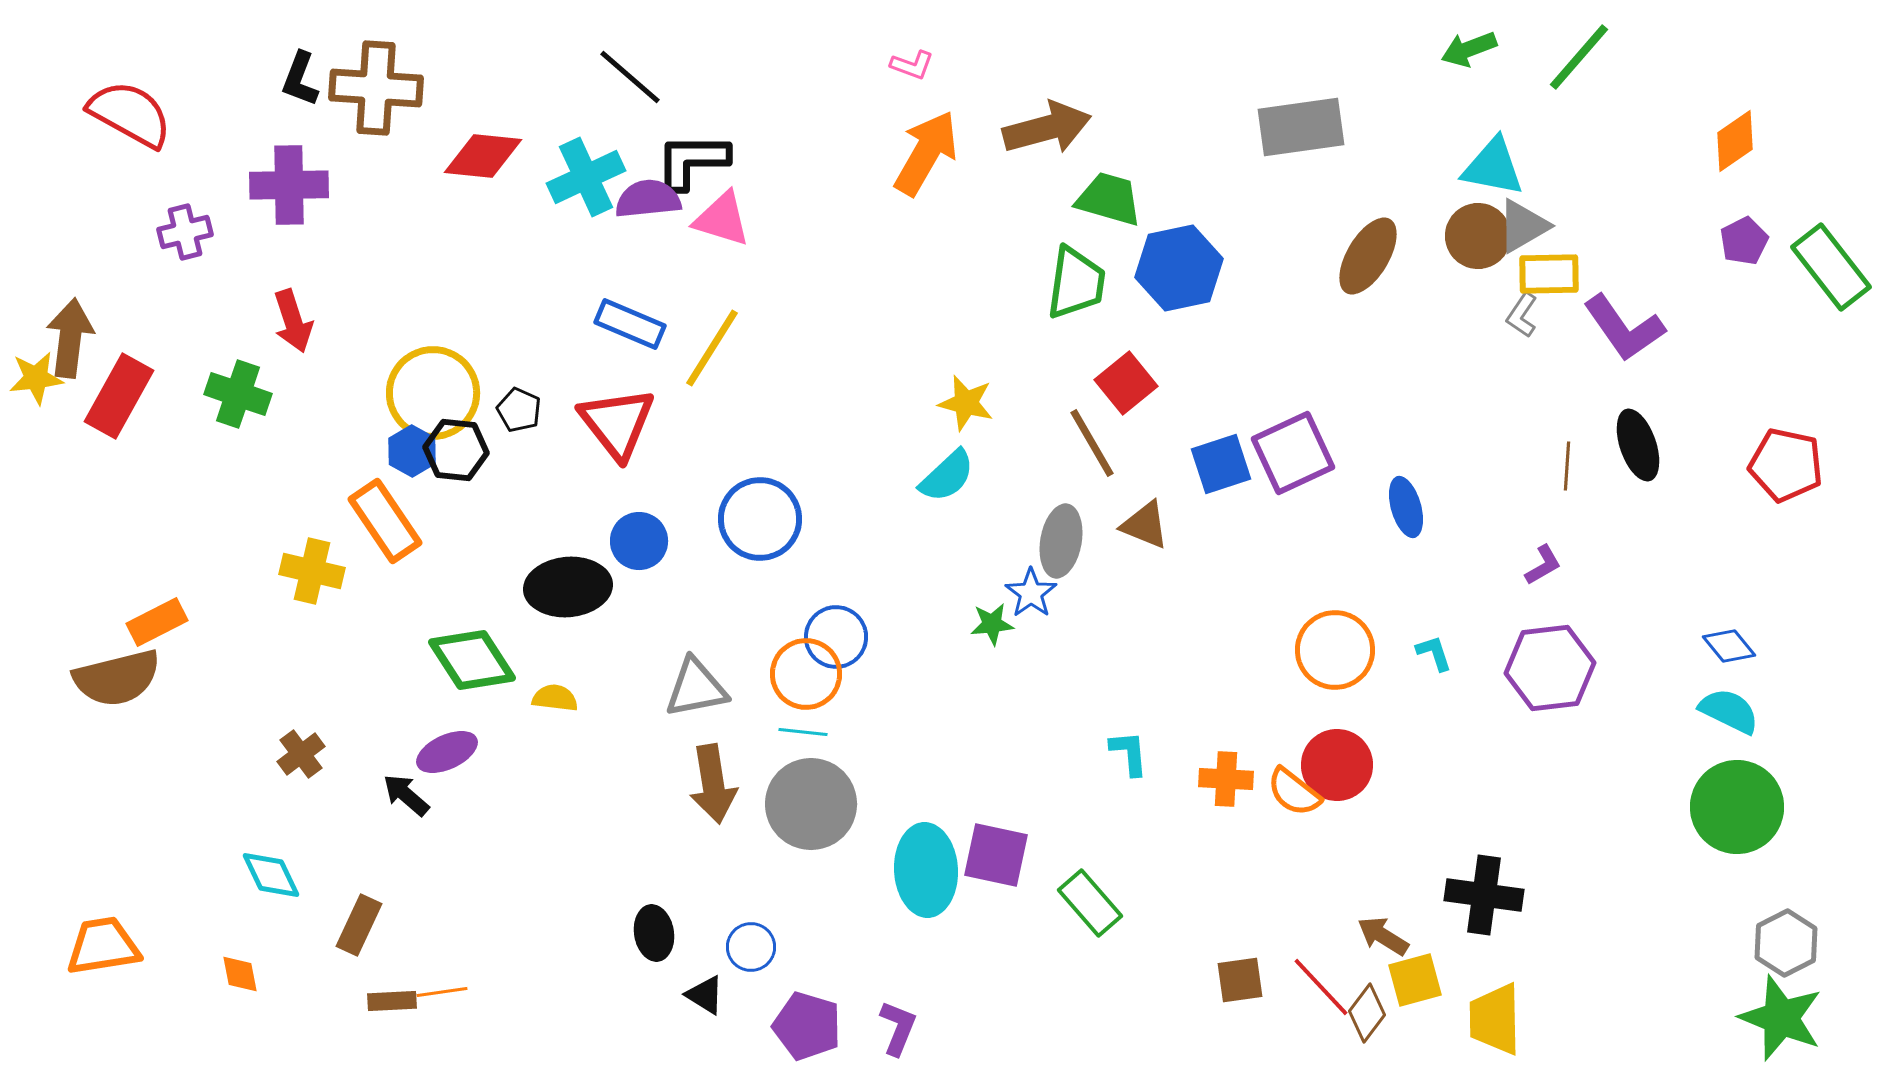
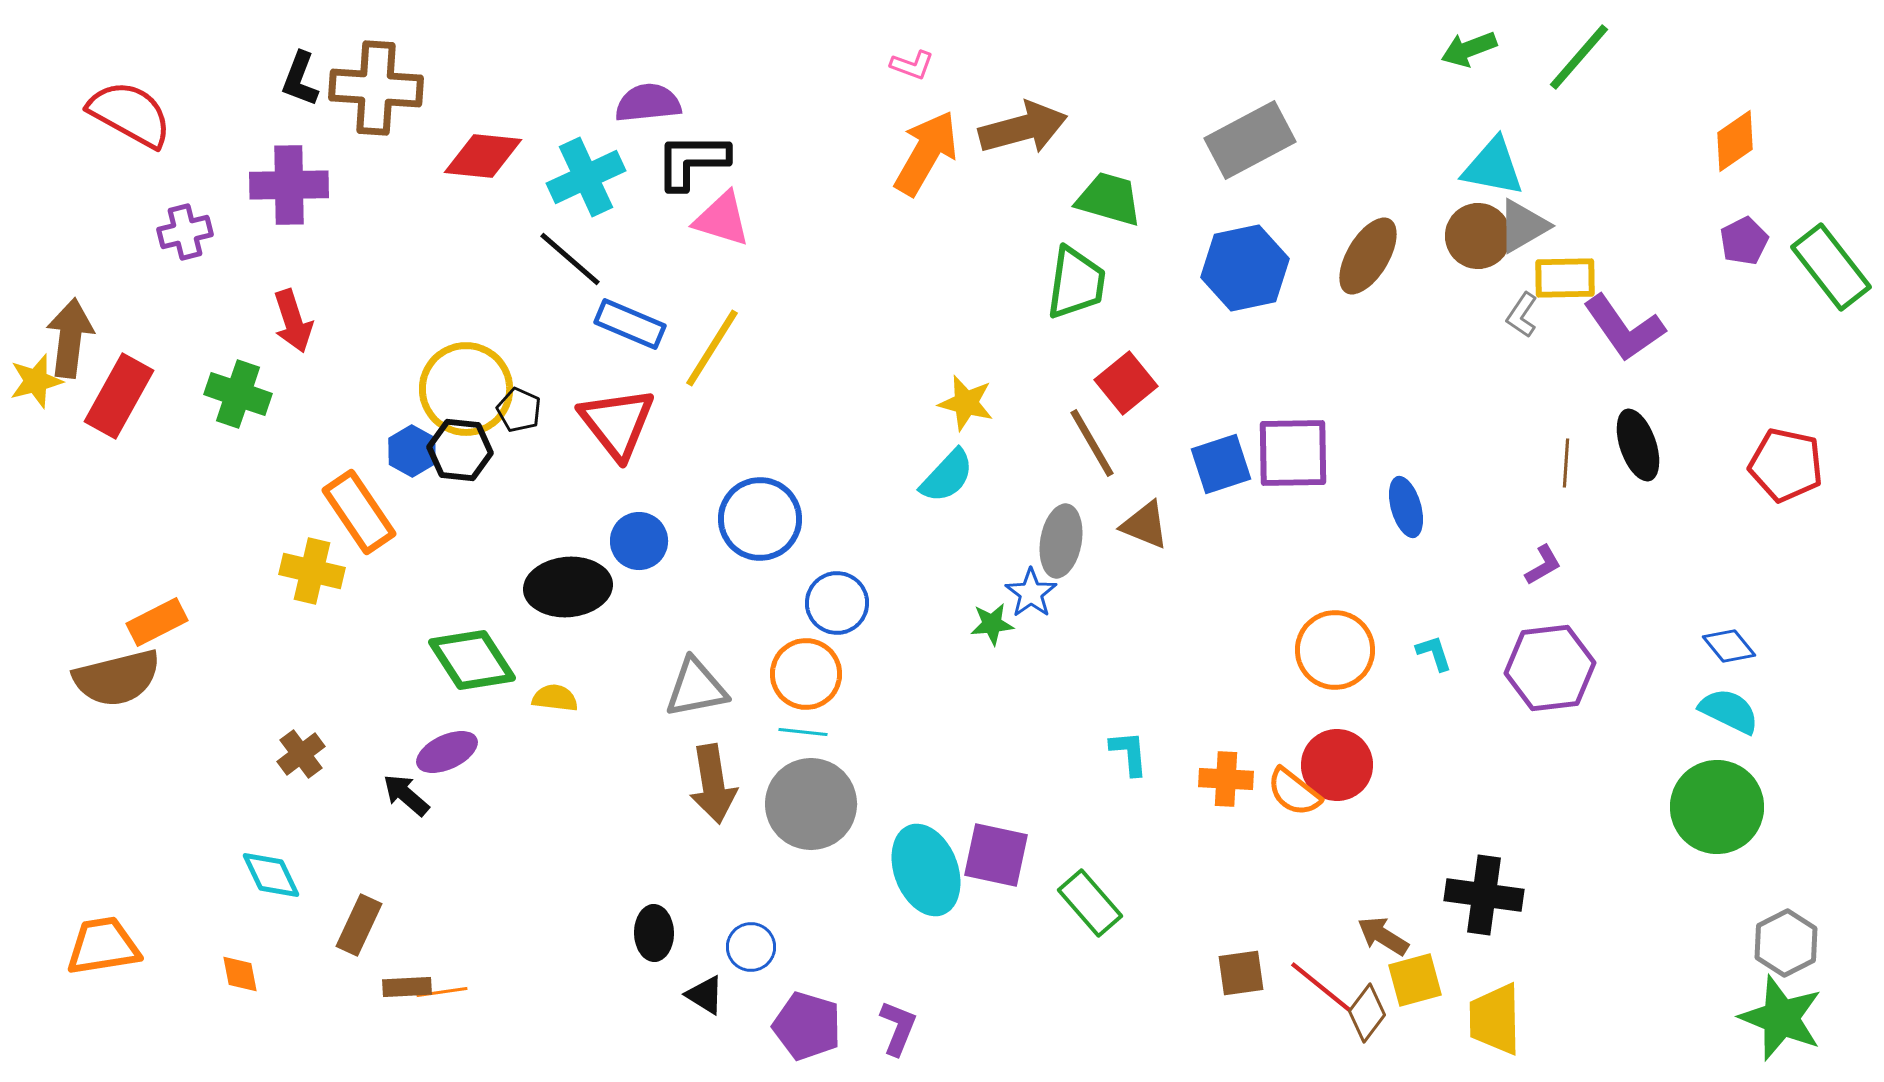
black line at (630, 77): moved 60 px left, 182 px down
gray rectangle at (1301, 127): moved 51 px left, 13 px down; rotated 20 degrees counterclockwise
brown arrow at (1047, 128): moved 24 px left
purple semicircle at (648, 199): moved 96 px up
blue hexagon at (1179, 268): moved 66 px right
yellow rectangle at (1549, 274): moved 16 px right, 4 px down
yellow star at (36, 378): moved 3 px down; rotated 8 degrees counterclockwise
yellow circle at (433, 393): moved 33 px right, 4 px up
black hexagon at (456, 450): moved 4 px right
purple square at (1293, 453): rotated 24 degrees clockwise
brown line at (1567, 466): moved 1 px left, 3 px up
cyan semicircle at (947, 476): rotated 4 degrees counterclockwise
orange rectangle at (385, 521): moved 26 px left, 9 px up
blue circle at (836, 637): moved 1 px right, 34 px up
green circle at (1737, 807): moved 20 px left
cyan ellipse at (926, 870): rotated 18 degrees counterclockwise
black ellipse at (654, 933): rotated 8 degrees clockwise
brown square at (1240, 980): moved 1 px right, 7 px up
red line at (1321, 987): rotated 8 degrees counterclockwise
brown rectangle at (392, 1001): moved 15 px right, 14 px up
